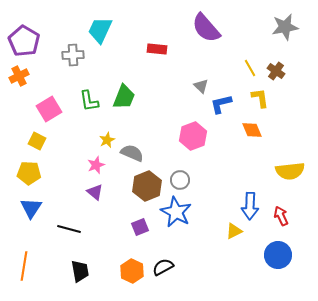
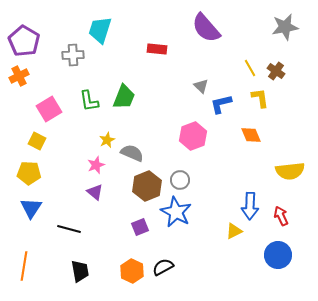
cyan trapezoid: rotated 8 degrees counterclockwise
orange diamond: moved 1 px left, 5 px down
